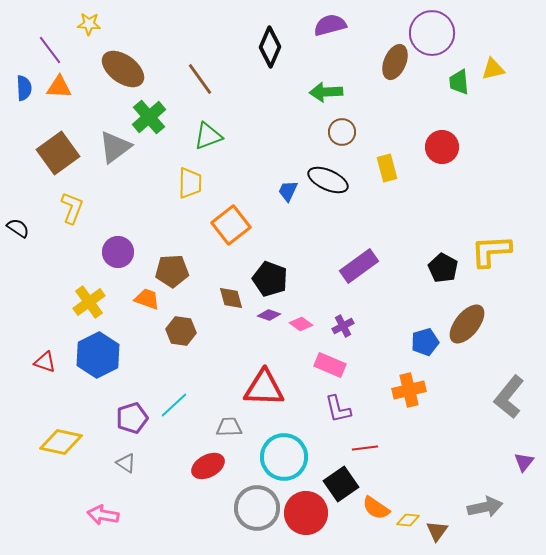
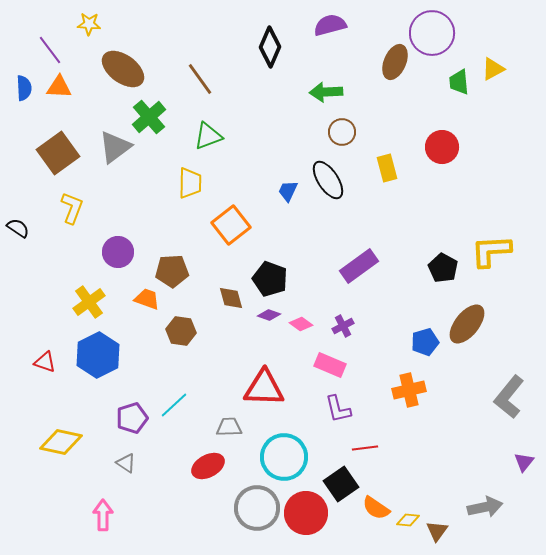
yellow triangle at (493, 69): rotated 15 degrees counterclockwise
black ellipse at (328, 180): rotated 33 degrees clockwise
pink arrow at (103, 515): rotated 80 degrees clockwise
